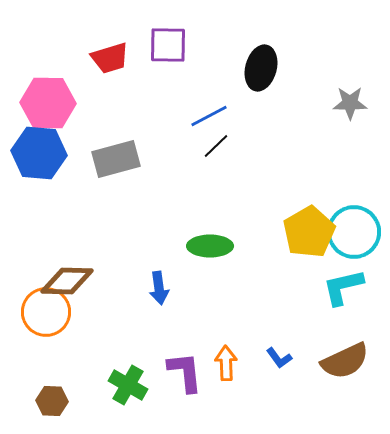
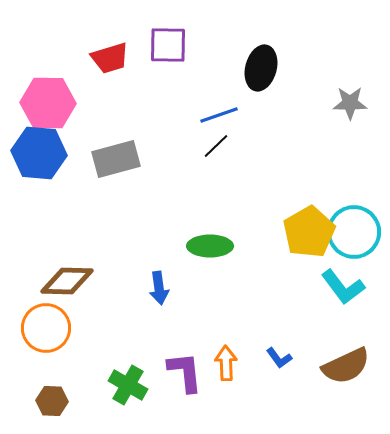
blue line: moved 10 px right, 1 px up; rotated 9 degrees clockwise
cyan L-shape: rotated 114 degrees counterclockwise
orange circle: moved 16 px down
brown semicircle: moved 1 px right, 5 px down
